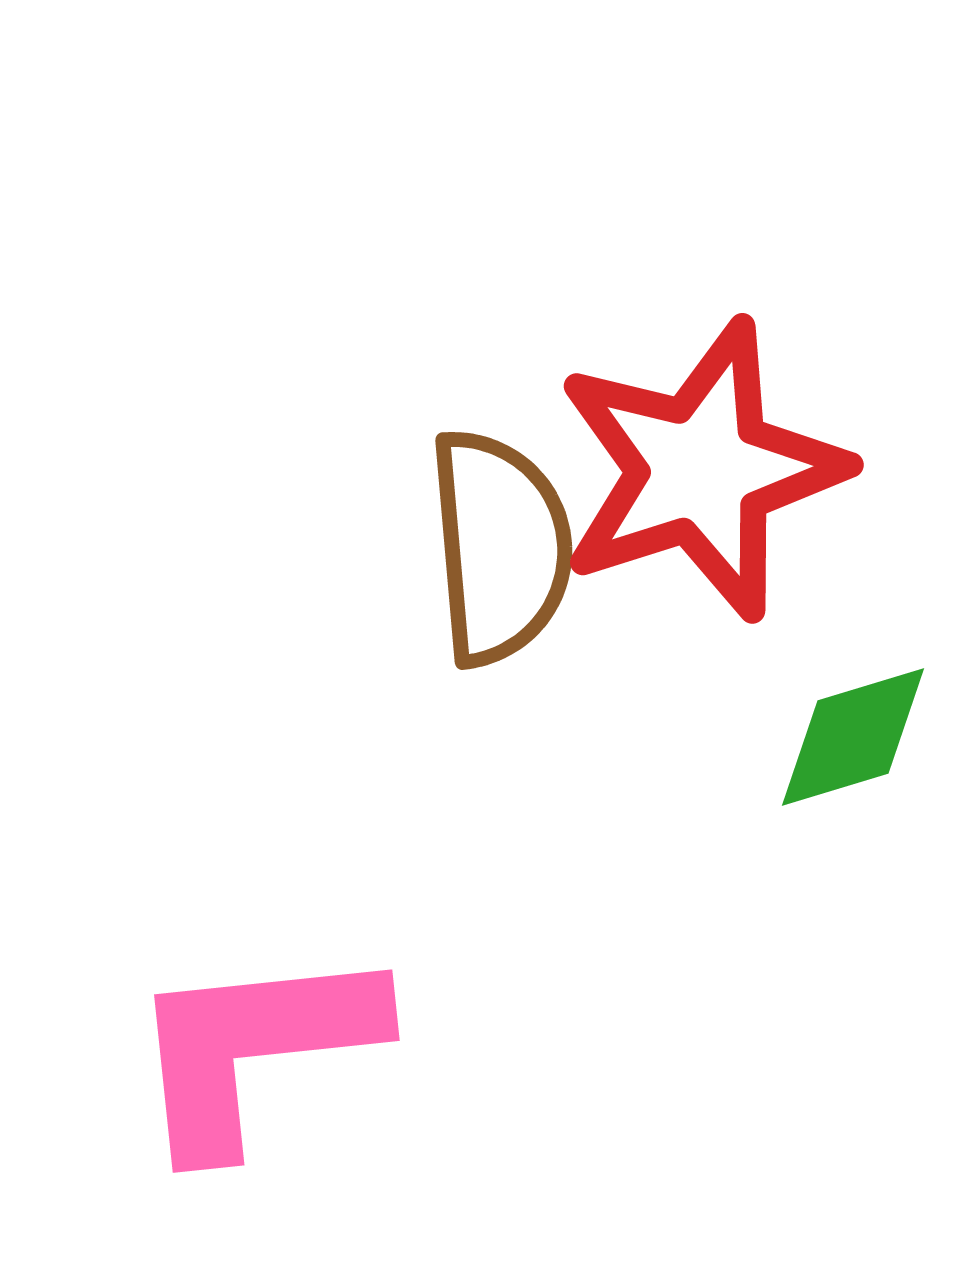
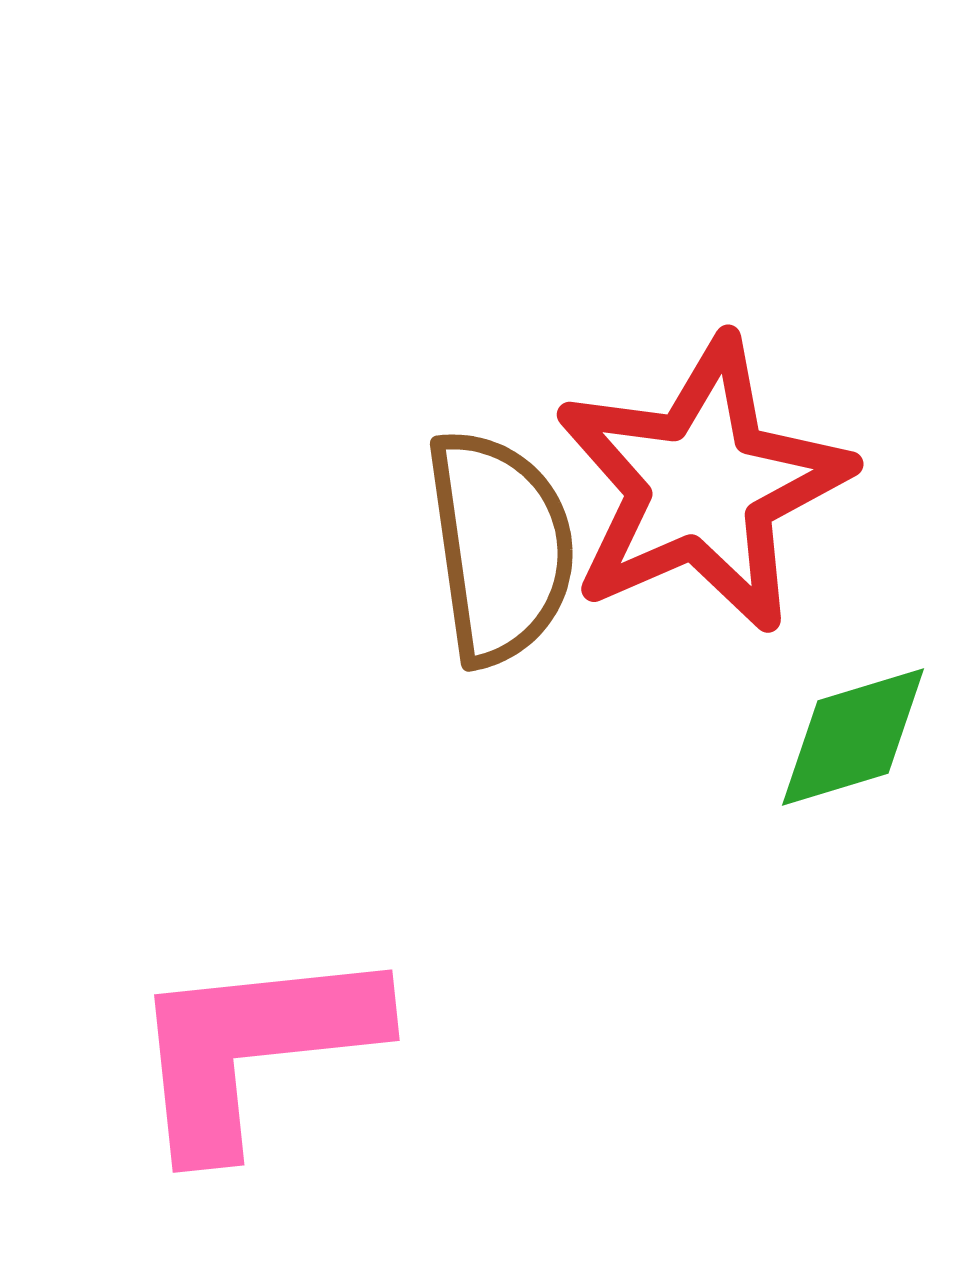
red star: moved 1 px right, 15 px down; rotated 6 degrees counterclockwise
brown semicircle: rotated 3 degrees counterclockwise
